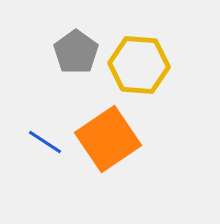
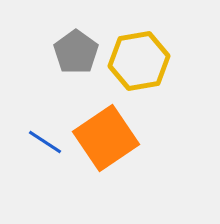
yellow hexagon: moved 4 px up; rotated 14 degrees counterclockwise
orange square: moved 2 px left, 1 px up
